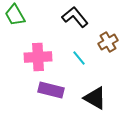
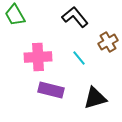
black triangle: rotated 45 degrees counterclockwise
